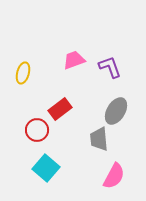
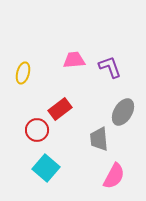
pink trapezoid: rotated 15 degrees clockwise
gray ellipse: moved 7 px right, 1 px down
